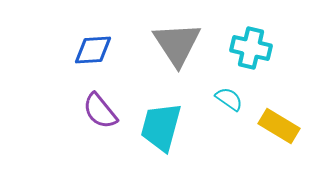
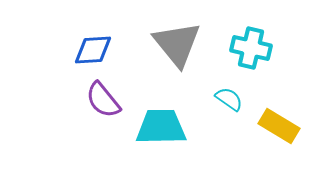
gray triangle: rotated 6 degrees counterclockwise
purple semicircle: moved 3 px right, 11 px up
cyan trapezoid: rotated 74 degrees clockwise
